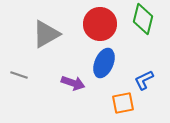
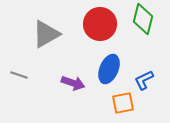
blue ellipse: moved 5 px right, 6 px down
